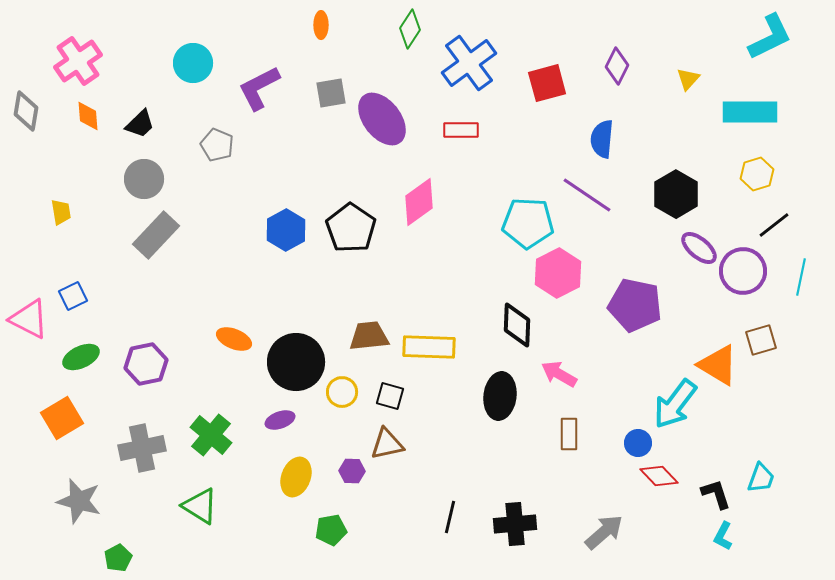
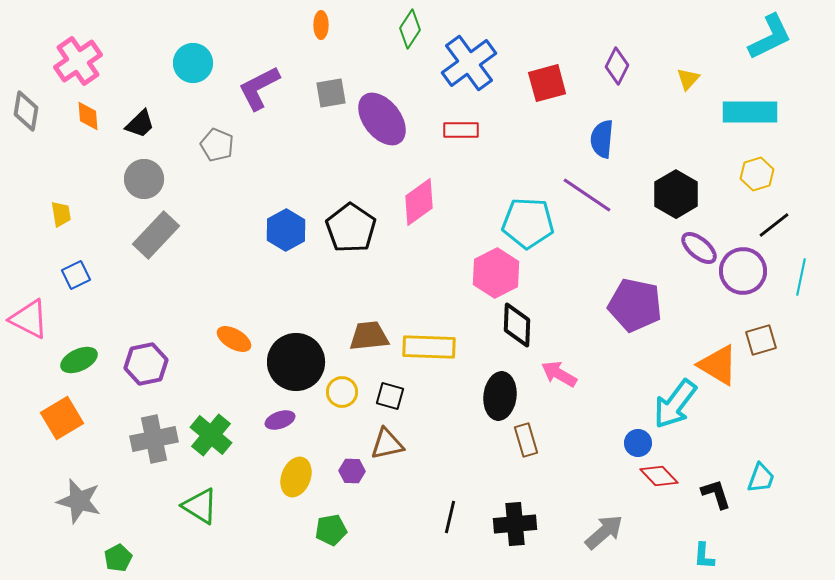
yellow trapezoid at (61, 212): moved 2 px down
pink hexagon at (558, 273): moved 62 px left
blue square at (73, 296): moved 3 px right, 21 px up
orange ellipse at (234, 339): rotated 8 degrees clockwise
green ellipse at (81, 357): moved 2 px left, 3 px down
brown rectangle at (569, 434): moved 43 px left, 6 px down; rotated 16 degrees counterclockwise
gray cross at (142, 448): moved 12 px right, 9 px up
cyan L-shape at (723, 536): moved 19 px left, 20 px down; rotated 24 degrees counterclockwise
